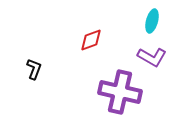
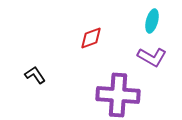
red diamond: moved 2 px up
black L-shape: moved 1 px right, 6 px down; rotated 55 degrees counterclockwise
purple cross: moved 2 px left, 3 px down; rotated 9 degrees counterclockwise
